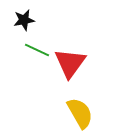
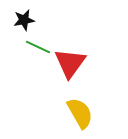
green line: moved 1 px right, 3 px up
